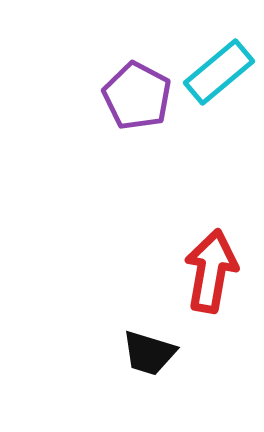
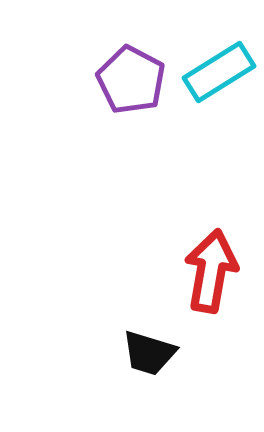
cyan rectangle: rotated 8 degrees clockwise
purple pentagon: moved 6 px left, 16 px up
